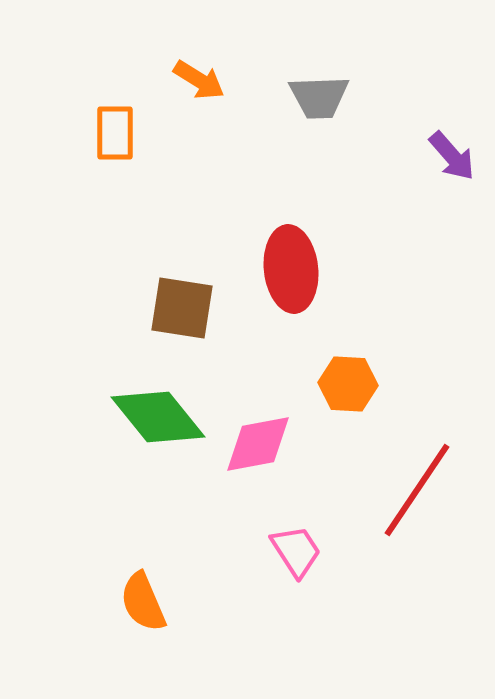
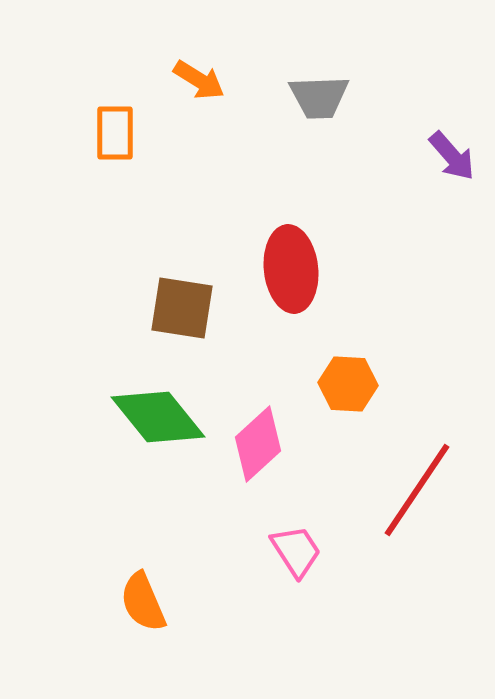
pink diamond: rotated 32 degrees counterclockwise
